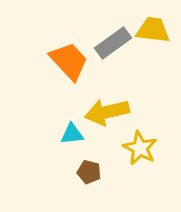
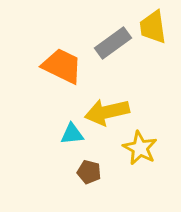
yellow trapezoid: moved 3 px up; rotated 105 degrees counterclockwise
orange trapezoid: moved 7 px left, 5 px down; rotated 21 degrees counterclockwise
